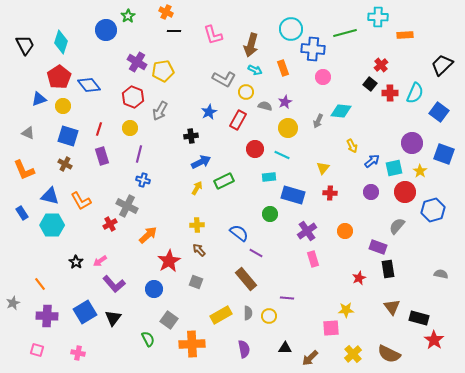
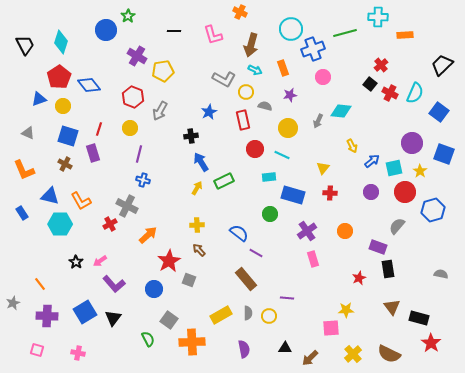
orange cross at (166, 12): moved 74 px right
blue cross at (313, 49): rotated 25 degrees counterclockwise
purple cross at (137, 62): moved 6 px up
red cross at (390, 93): rotated 28 degrees clockwise
purple star at (285, 102): moved 5 px right, 7 px up; rotated 16 degrees clockwise
red rectangle at (238, 120): moved 5 px right; rotated 42 degrees counterclockwise
purple rectangle at (102, 156): moved 9 px left, 3 px up
blue arrow at (201, 162): rotated 96 degrees counterclockwise
cyan hexagon at (52, 225): moved 8 px right, 1 px up
gray square at (196, 282): moved 7 px left, 2 px up
red star at (434, 340): moved 3 px left, 3 px down
orange cross at (192, 344): moved 2 px up
